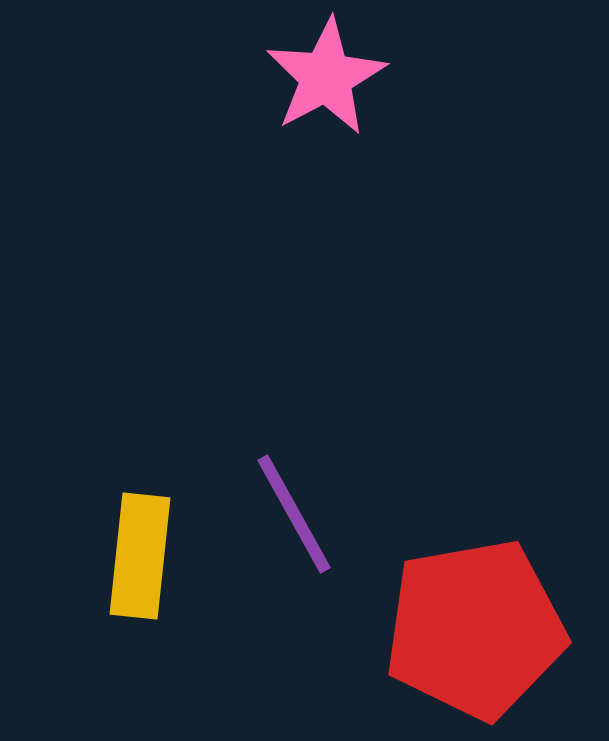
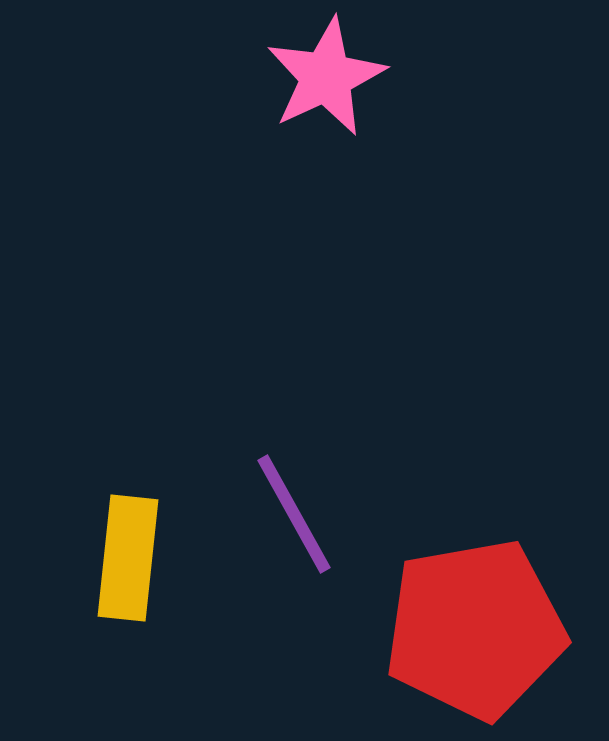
pink star: rotated 3 degrees clockwise
yellow rectangle: moved 12 px left, 2 px down
